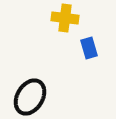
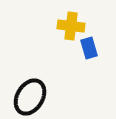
yellow cross: moved 6 px right, 8 px down
